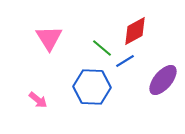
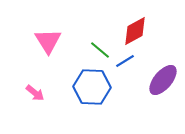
pink triangle: moved 1 px left, 3 px down
green line: moved 2 px left, 2 px down
pink arrow: moved 3 px left, 7 px up
